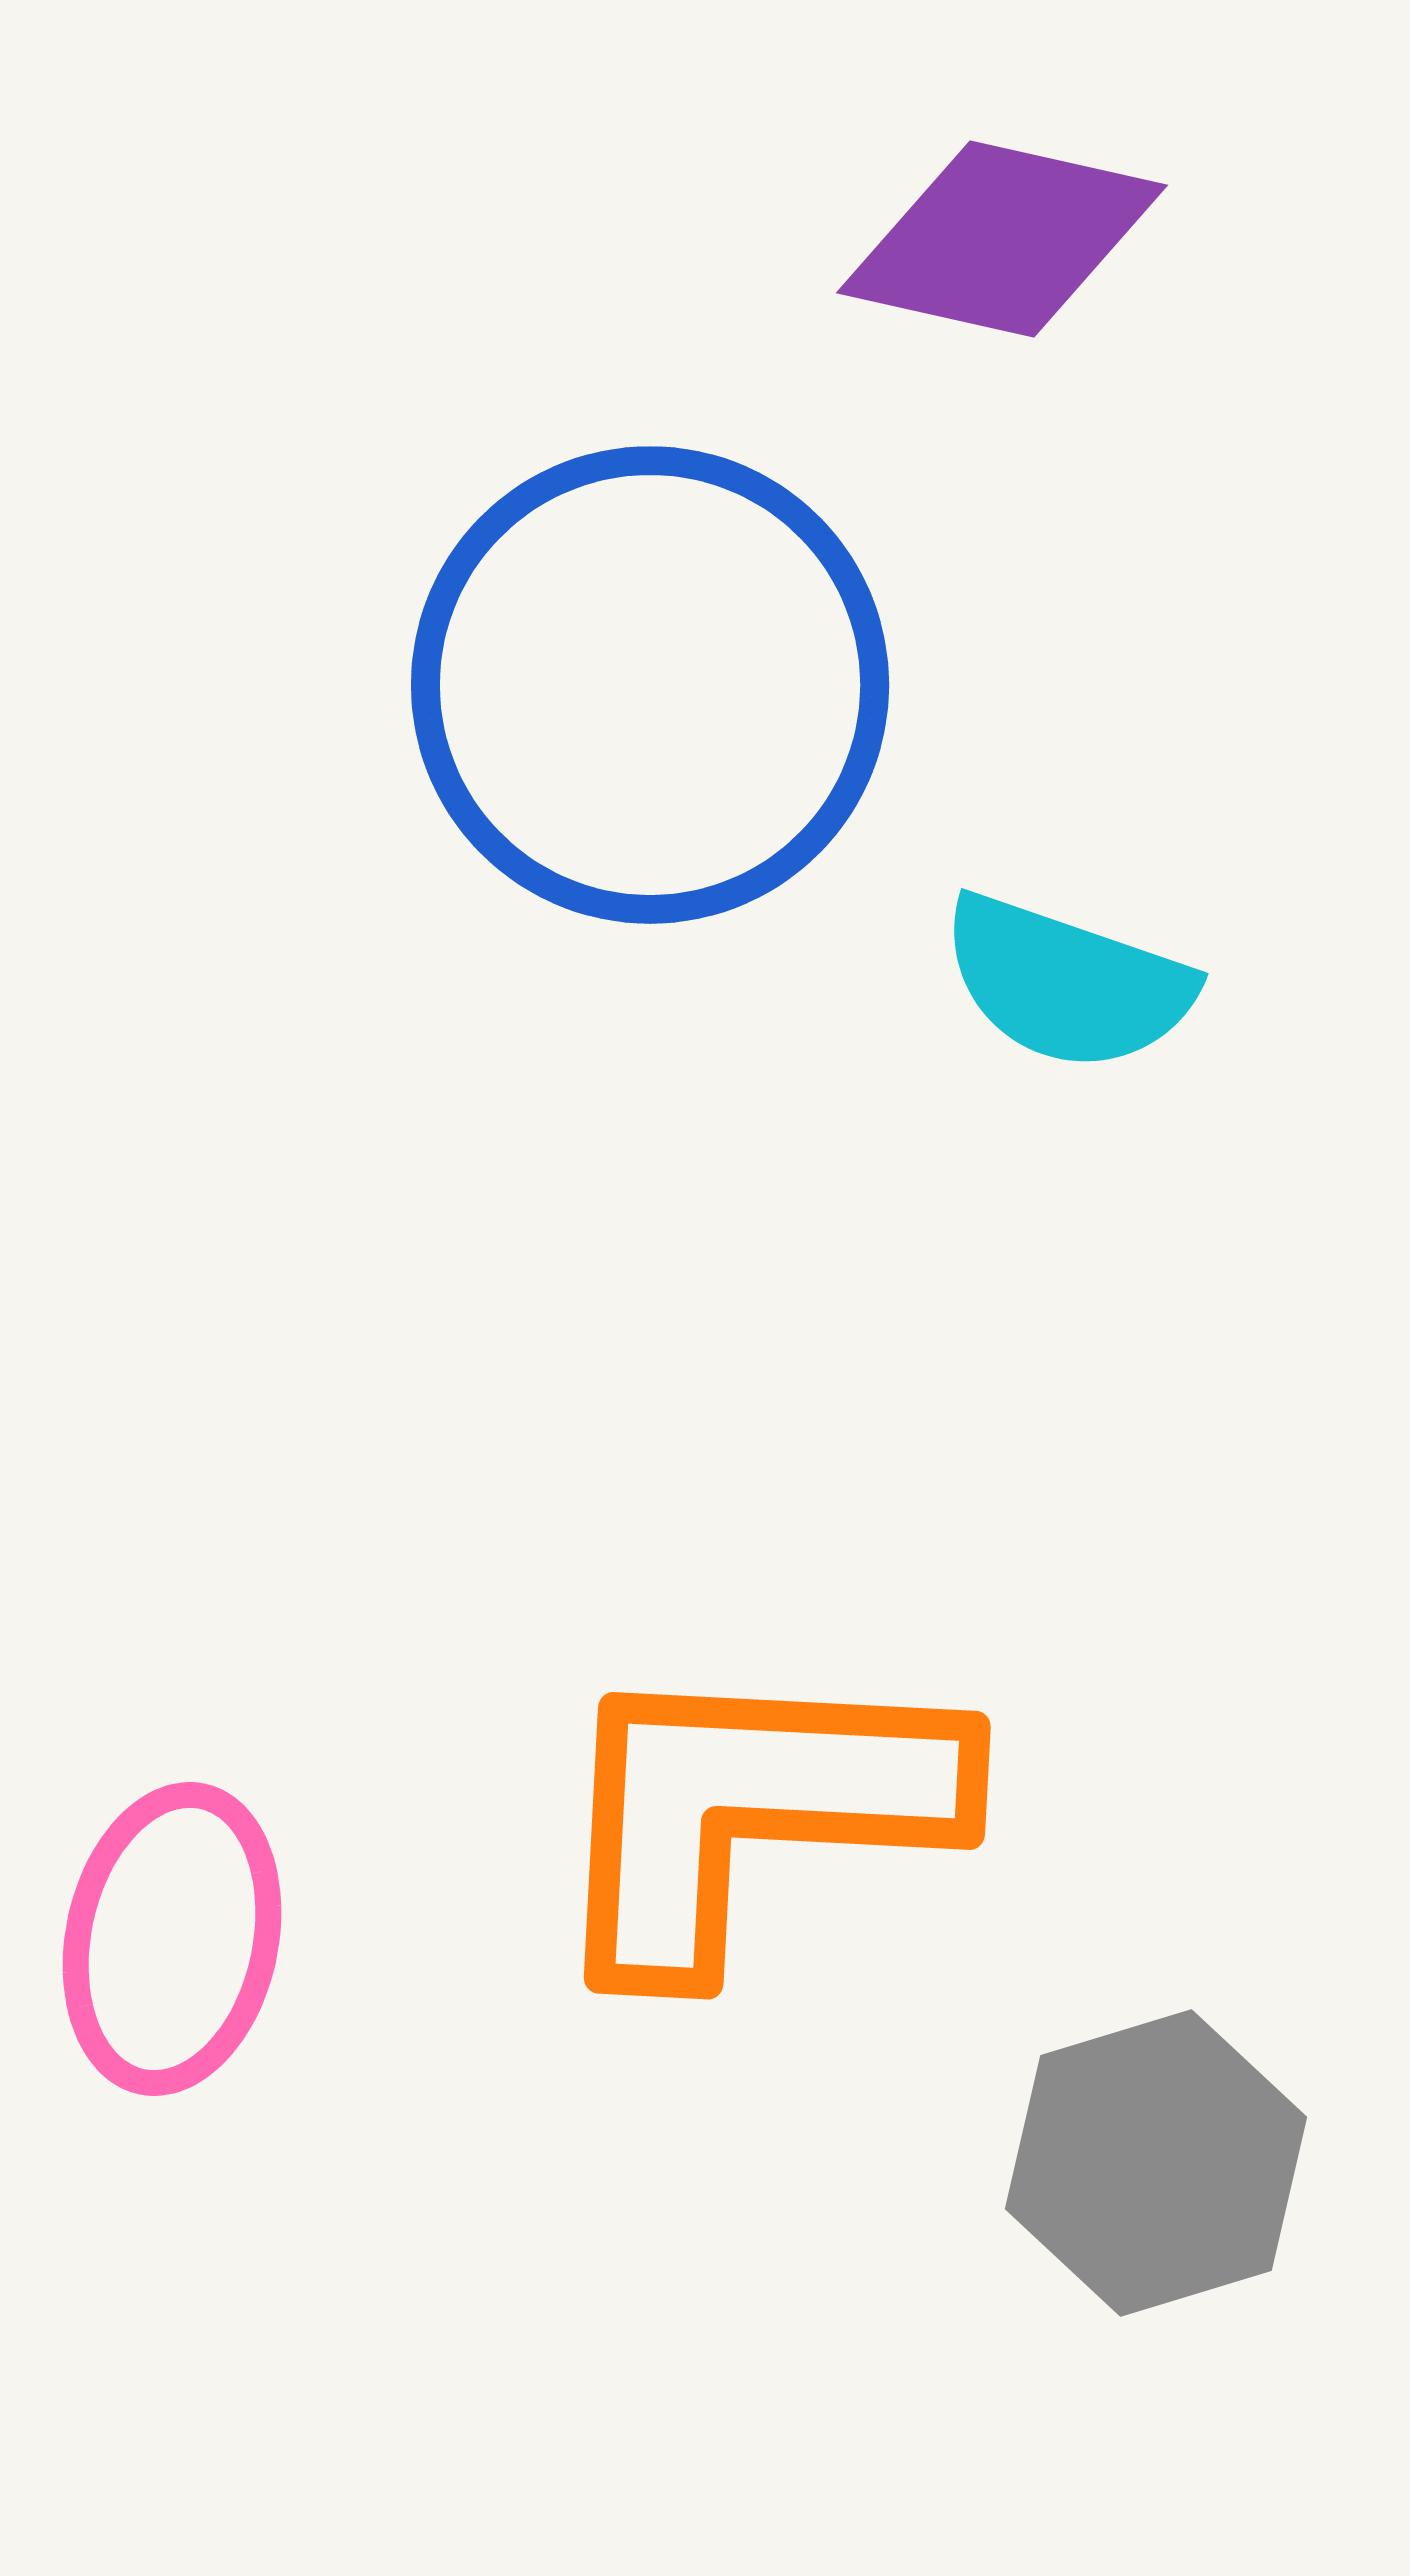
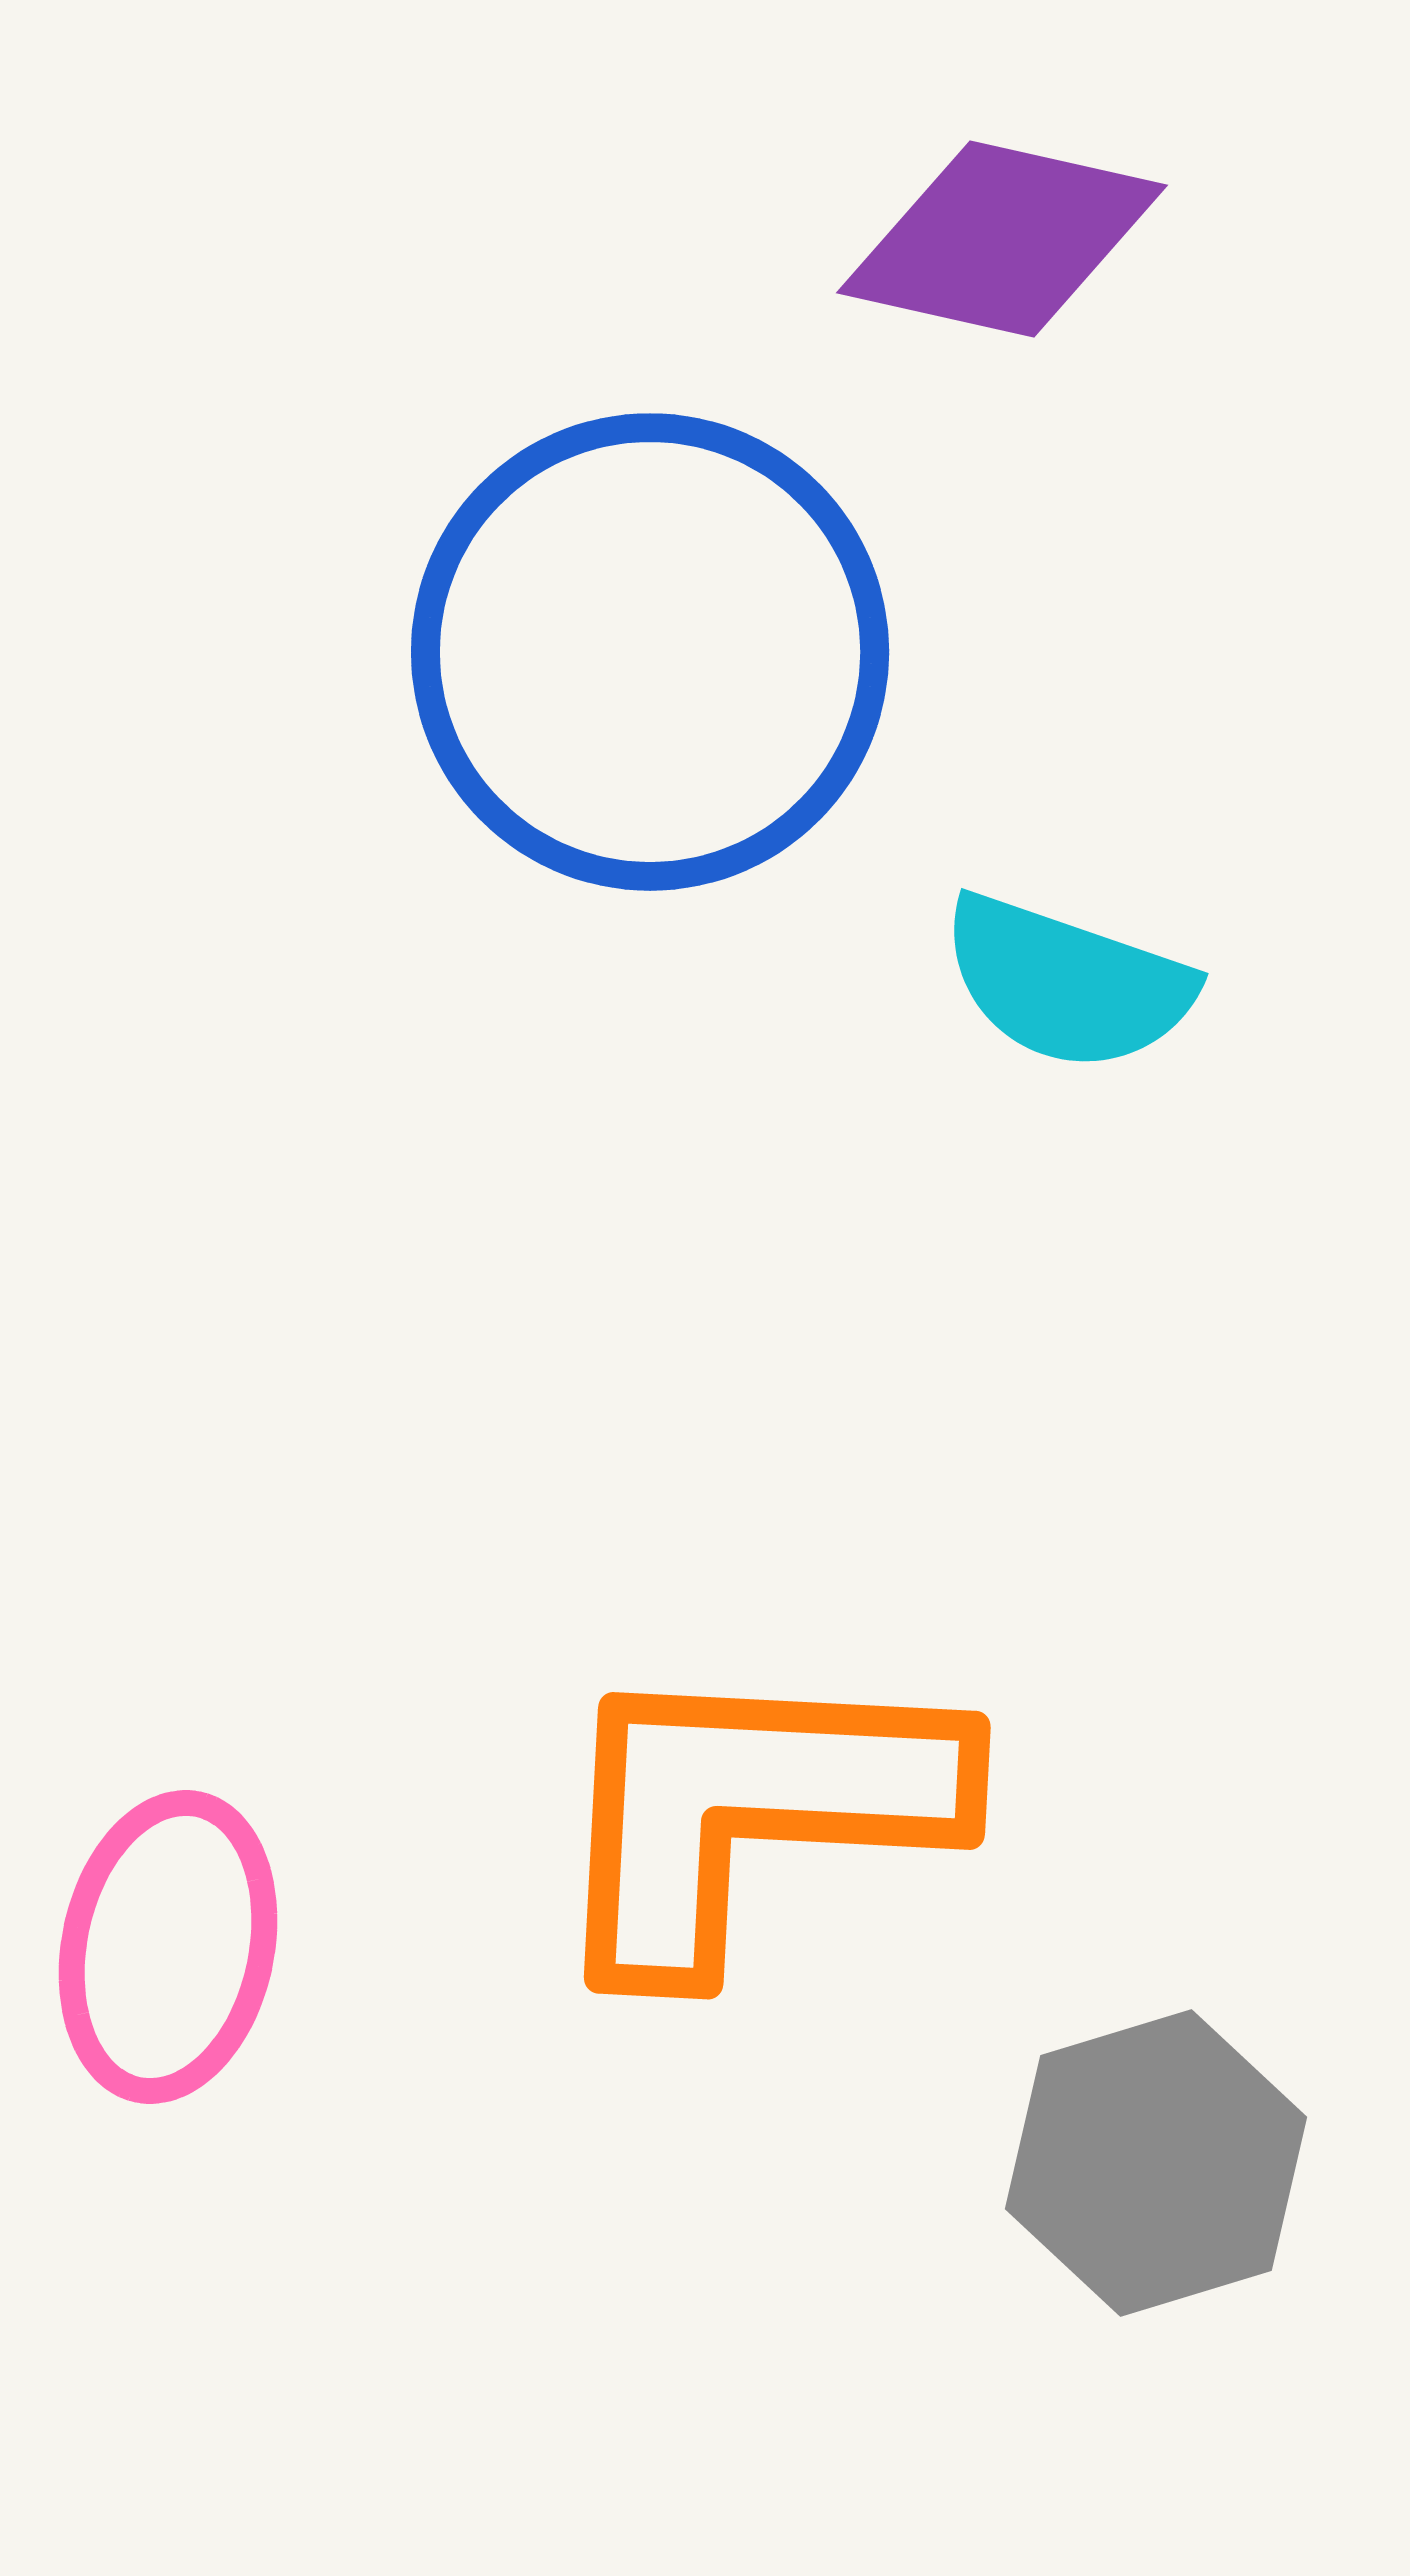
blue circle: moved 33 px up
pink ellipse: moved 4 px left, 8 px down
